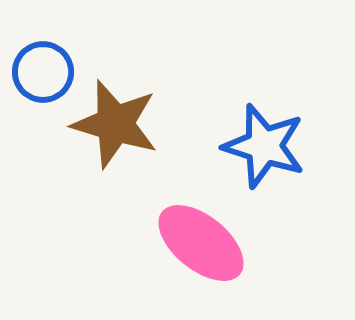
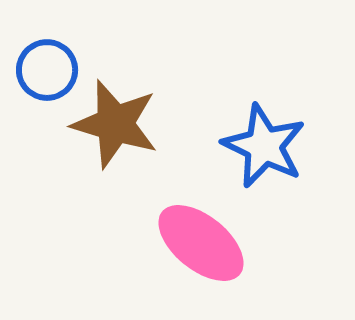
blue circle: moved 4 px right, 2 px up
blue star: rotated 8 degrees clockwise
